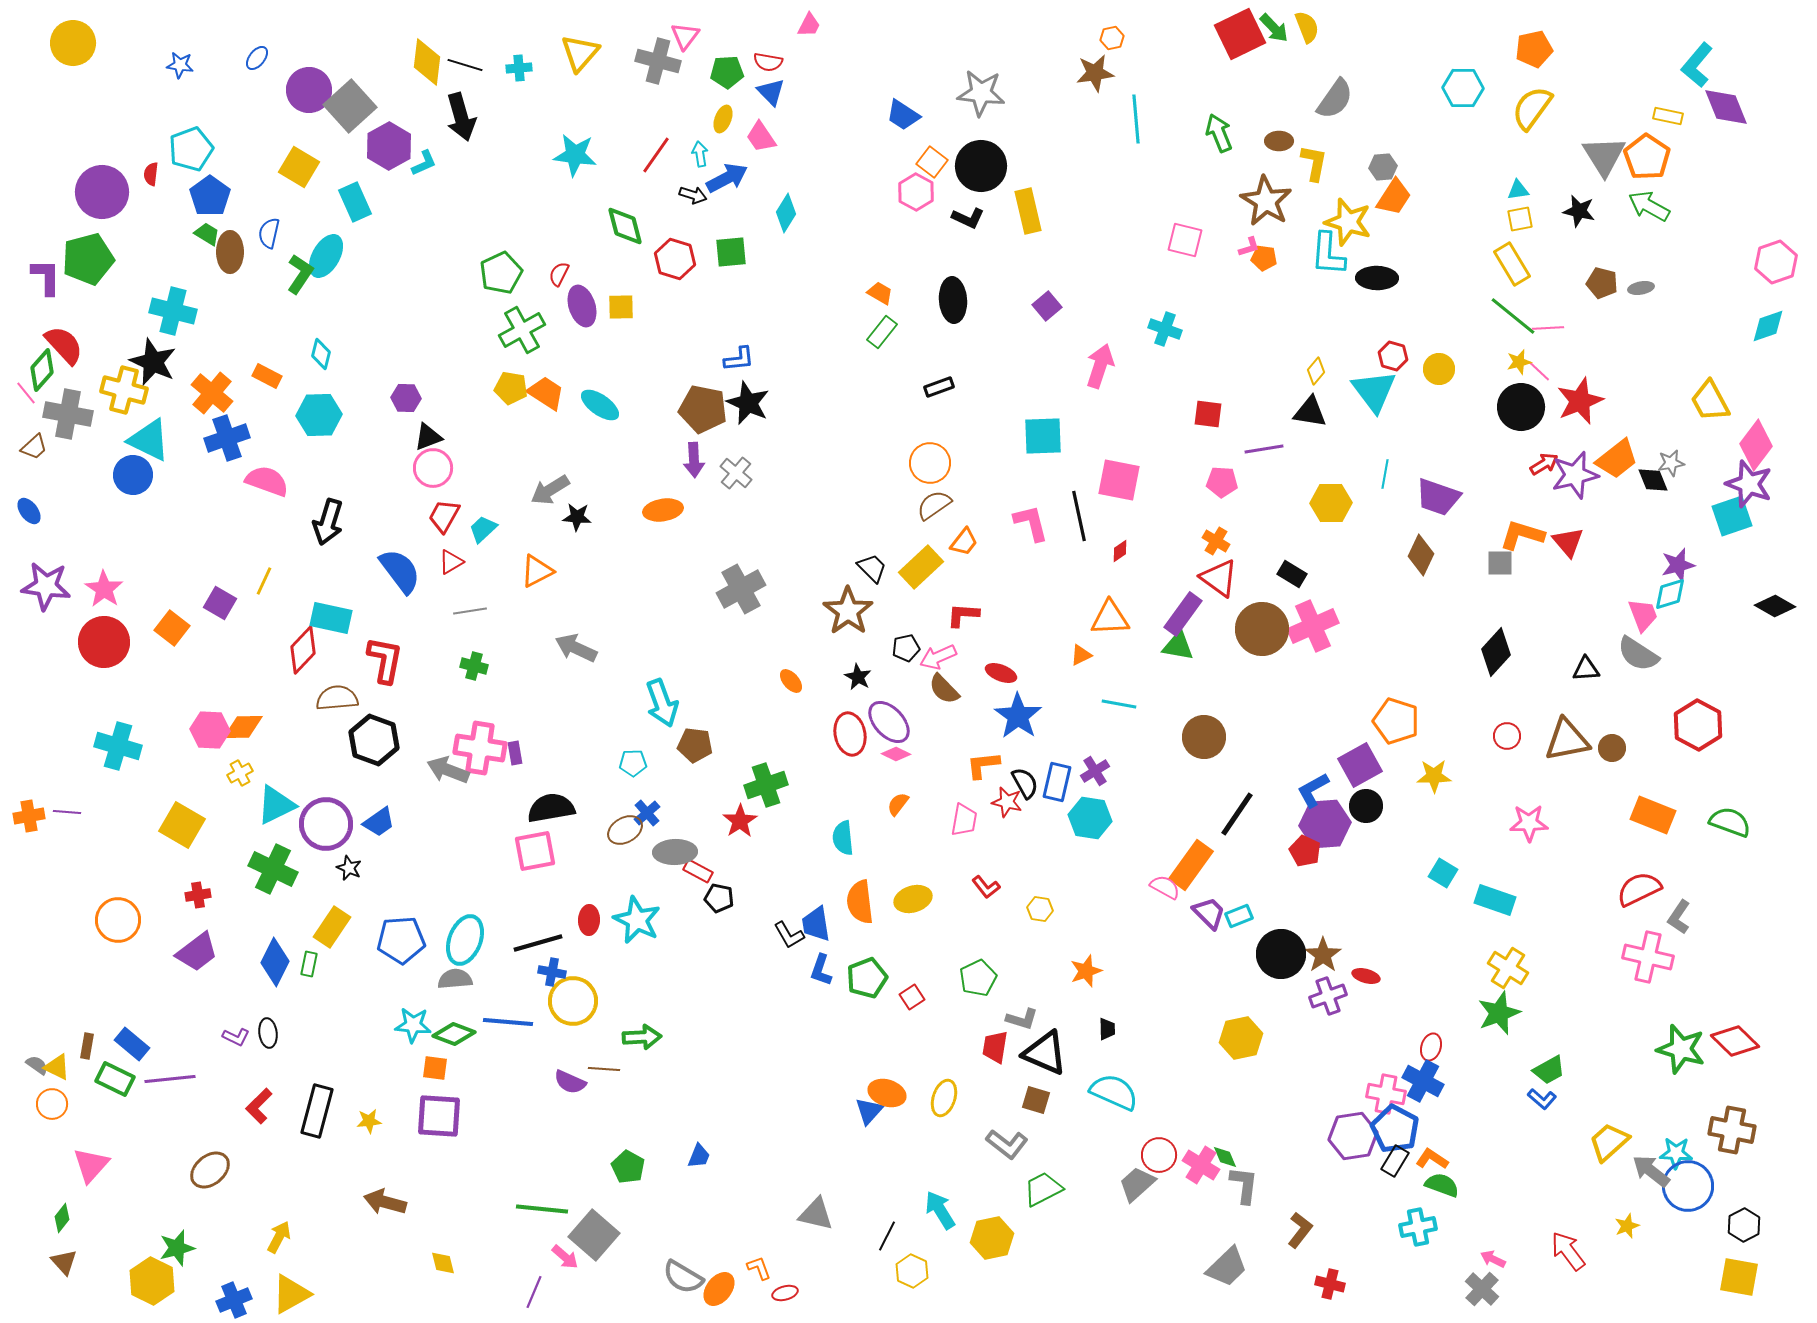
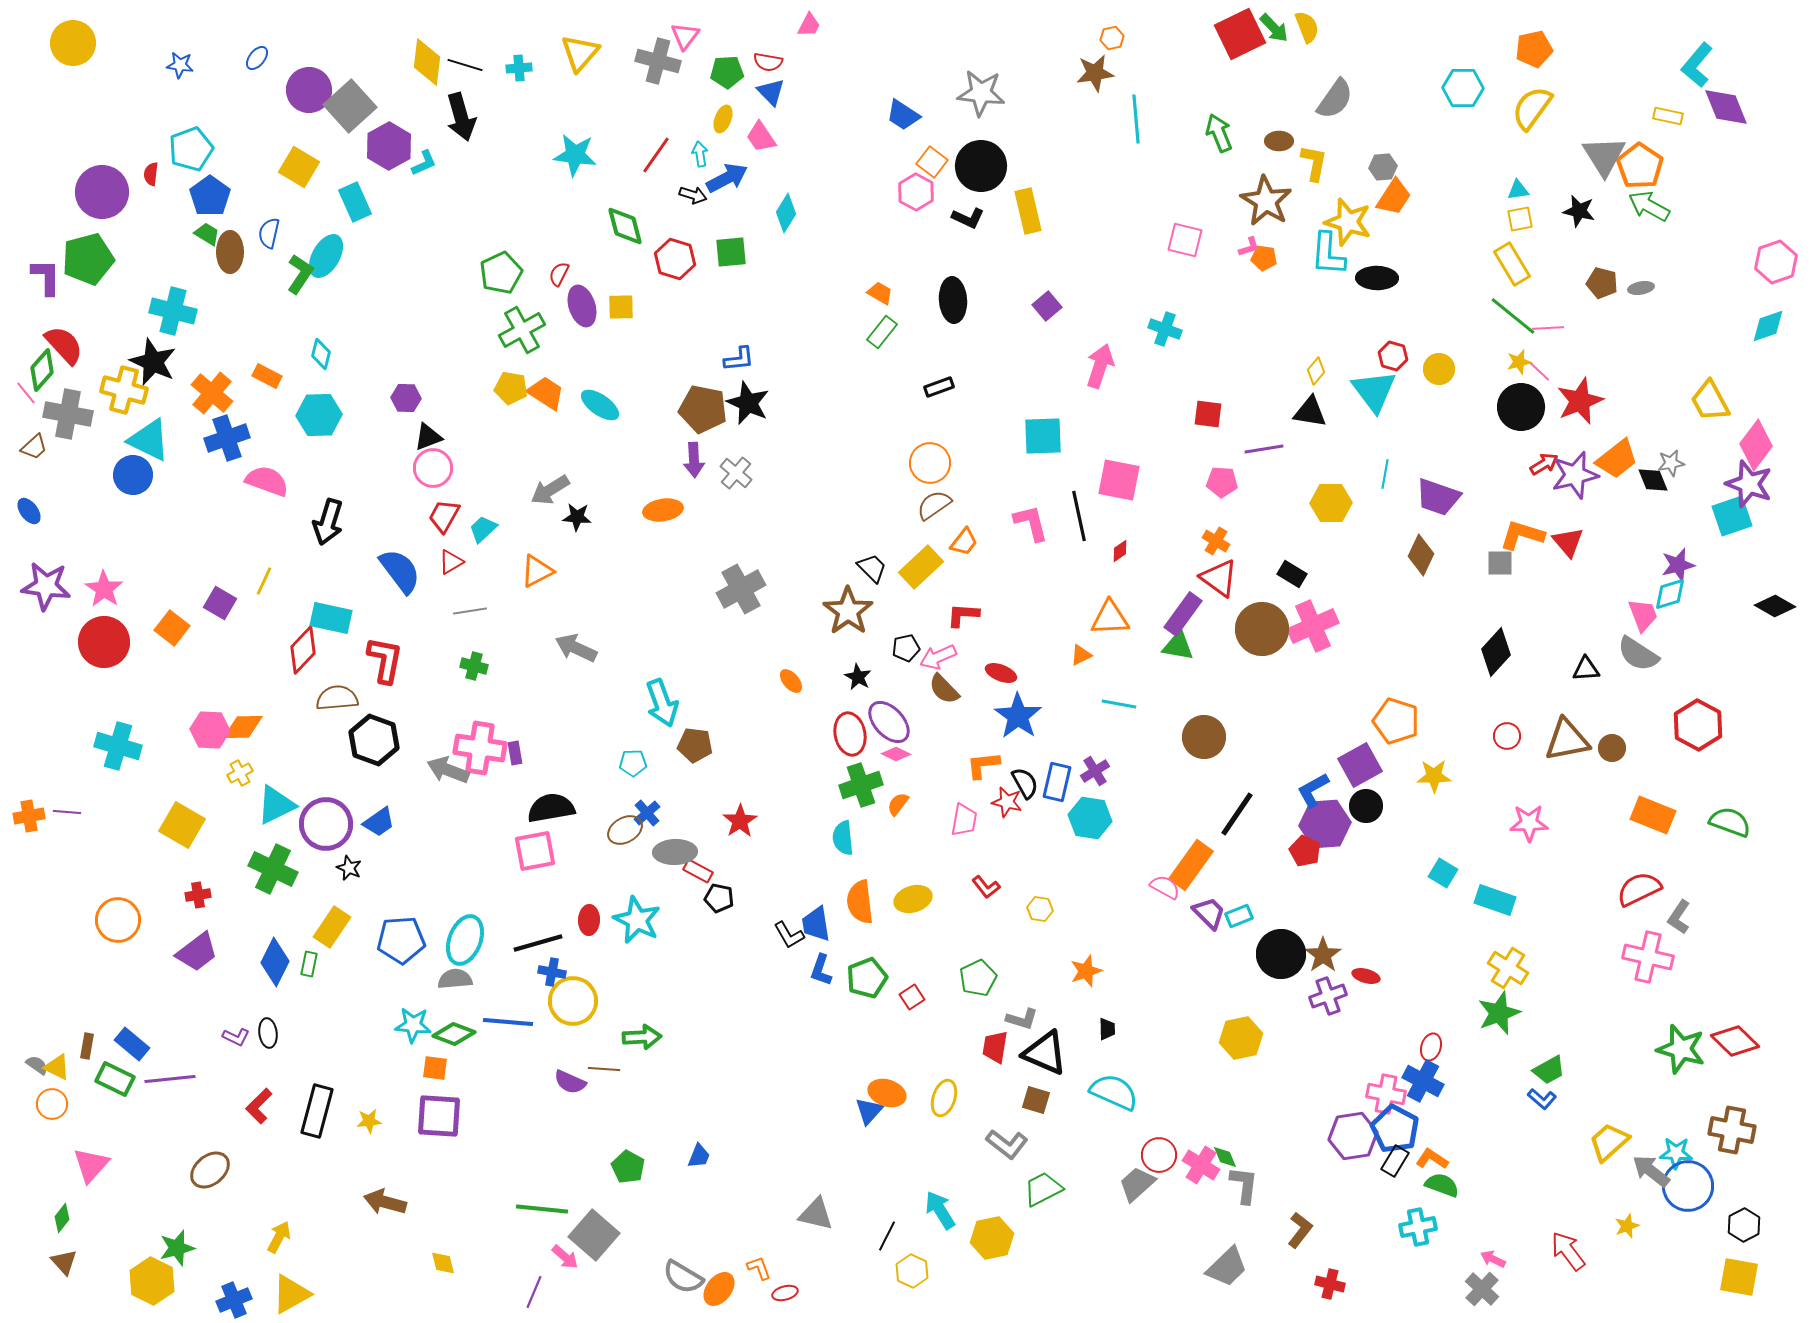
orange pentagon at (1647, 157): moved 7 px left, 9 px down
green cross at (766, 785): moved 95 px right
